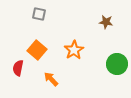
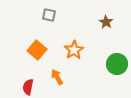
gray square: moved 10 px right, 1 px down
brown star: rotated 24 degrees clockwise
red semicircle: moved 10 px right, 19 px down
orange arrow: moved 6 px right, 2 px up; rotated 14 degrees clockwise
